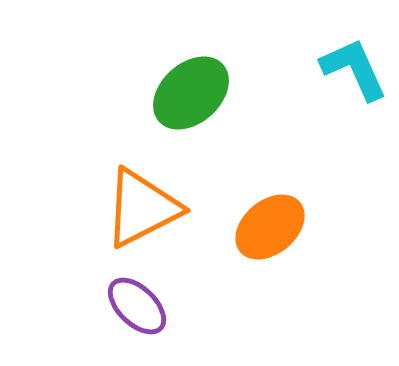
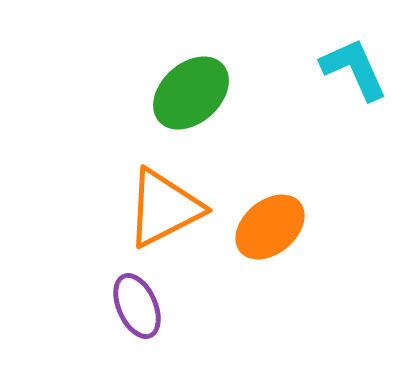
orange triangle: moved 22 px right
purple ellipse: rotated 22 degrees clockwise
